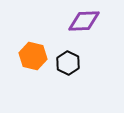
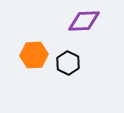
orange hexagon: moved 1 px right, 1 px up; rotated 16 degrees counterclockwise
